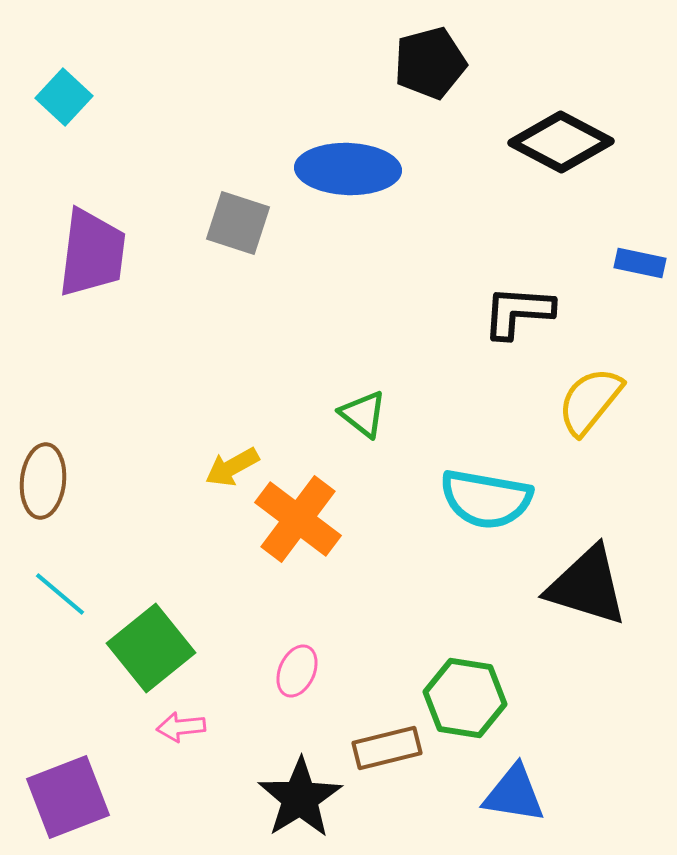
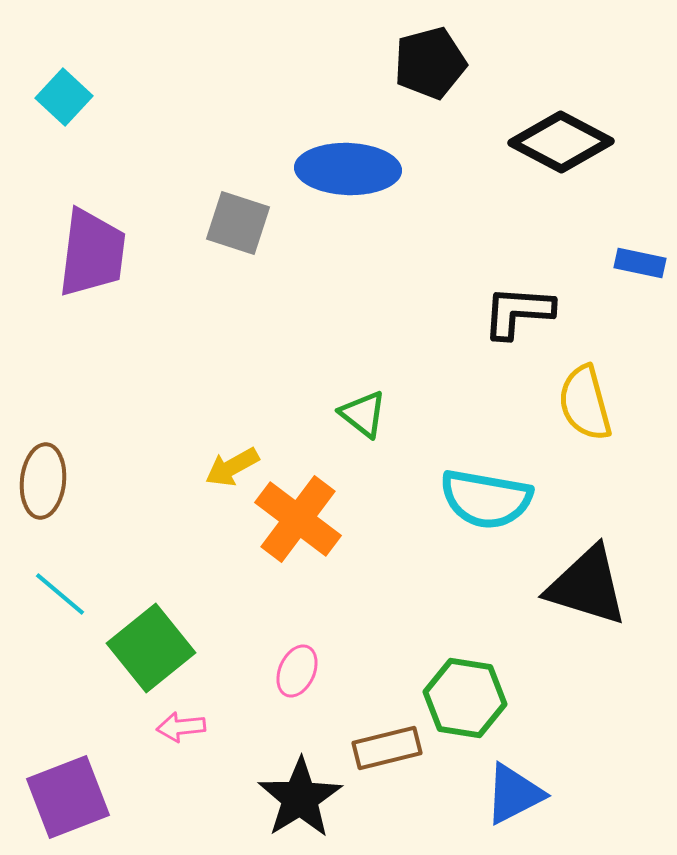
yellow semicircle: moved 5 px left, 2 px down; rotated 54 degrees counterclockwise
blue triangle: rotated 36 degrees counterclockwise
